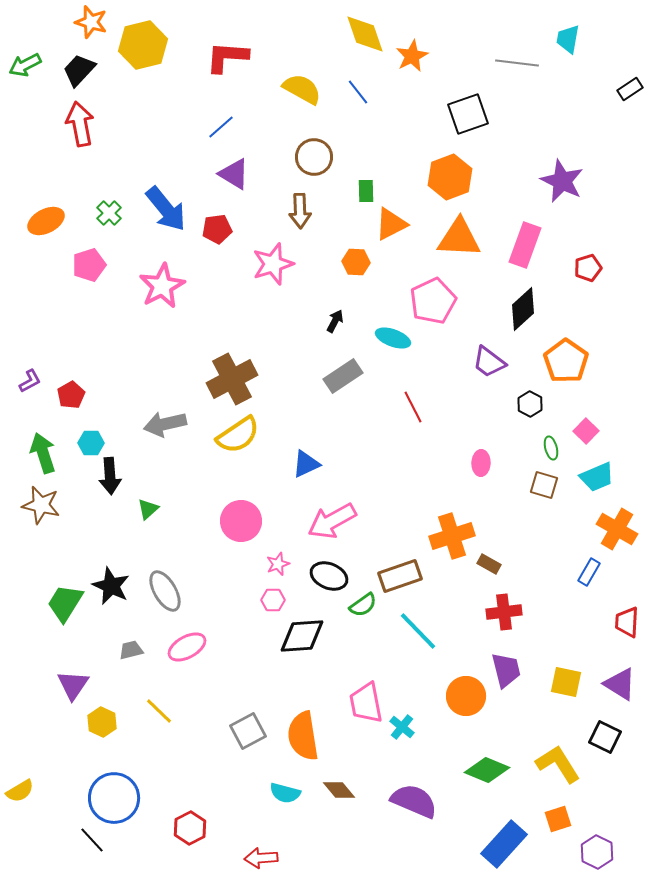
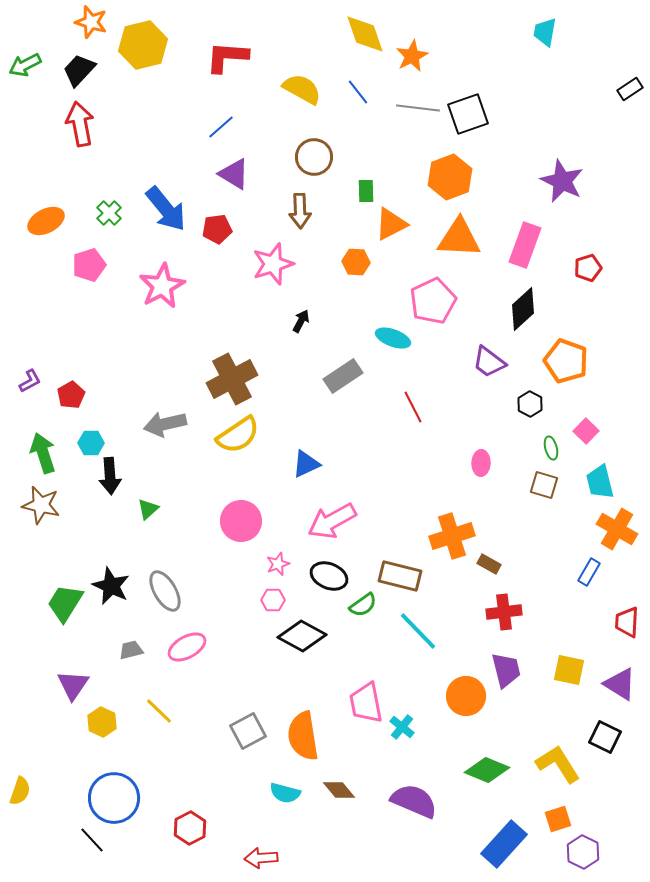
cyan trapezoid at (568, 39): moved 23 px left, 7 px up
gray line at (517, 63): moved 99 px left, 45 px down
black arrow at (335, 321): moved 34 px left
orange pentagon at (566, 361): rotated 15 degrees counterclockwise
cyan trapezoid at (597, 477): moved 3 px right, 5 px down; rotated 99 degrees clockwise
brown rectangle at (400, 576): rotated 33 degrees clockwise
black diamond at (302, 636): rotated 33 degrees clockwise
yellow square at (566, 682): moved 3 px right, 12 px up
yellow semicircle at (20, 791): rotated 40 degrees counterclockwise
purple hexagon at (597, 852): moved 14 px left
